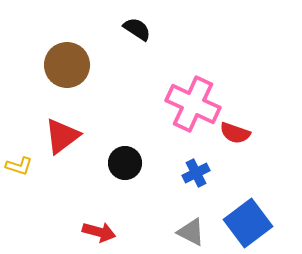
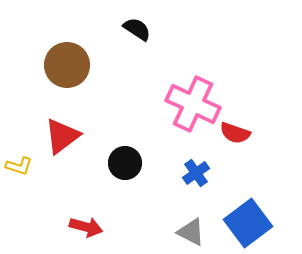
blue cross: rotated 8 degrees counterclockwise
red arrow: moved 13 px left, 5 px up
